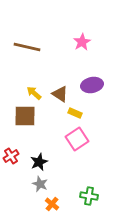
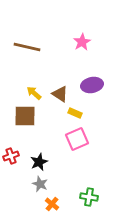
pink square: rotated 10 degrees clockwise
red cross: rotated 14 degrees clockwise
green cross: moved 1 px down
